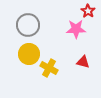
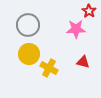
red star: moved 1 px right
